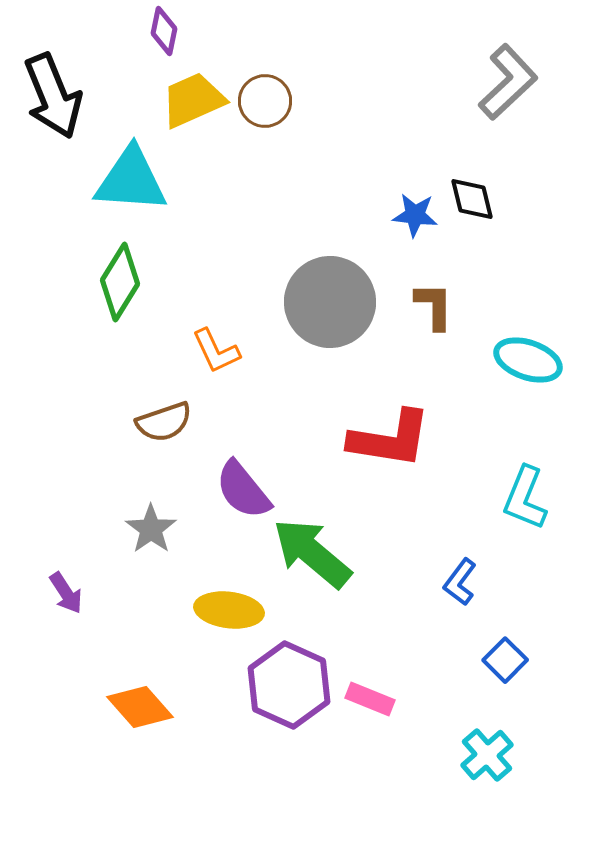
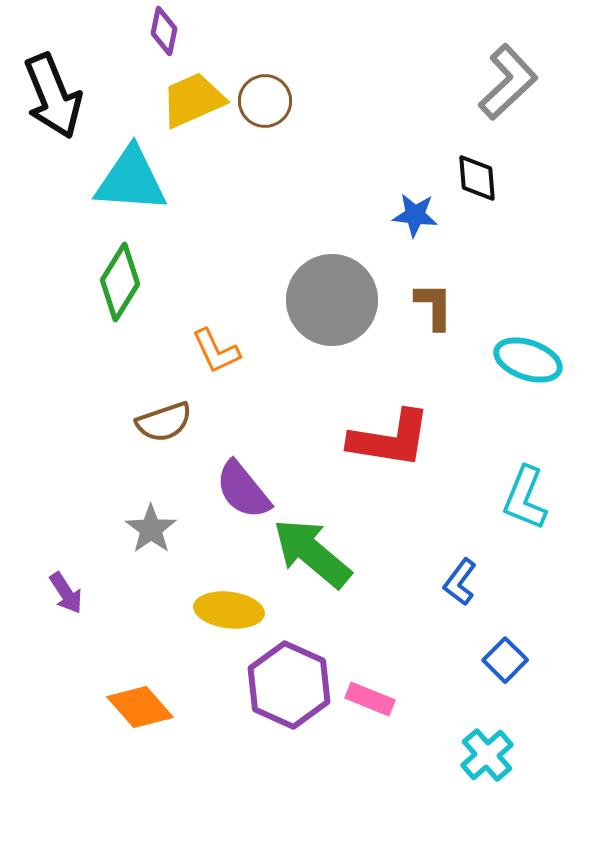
black diamond: moved 5 px right, 21 px up; rotated 9 degrees clockwise
gray circle: moved 2 px right, 2 px up
